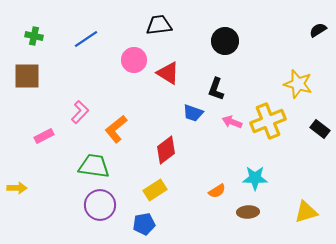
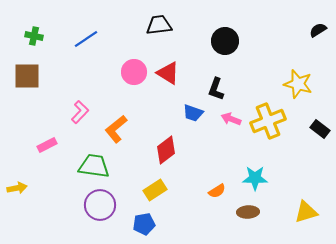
pink circle: moved 12 px down
pink arrow: moved 1 px left, 3 px up
pink rectangle: moved 3 px right, 9 px down
yellow arrow: rotated 12 degrees counterclockwise
